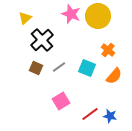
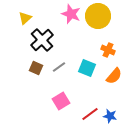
orange cross: rotated 16 degrees counterclockwise
